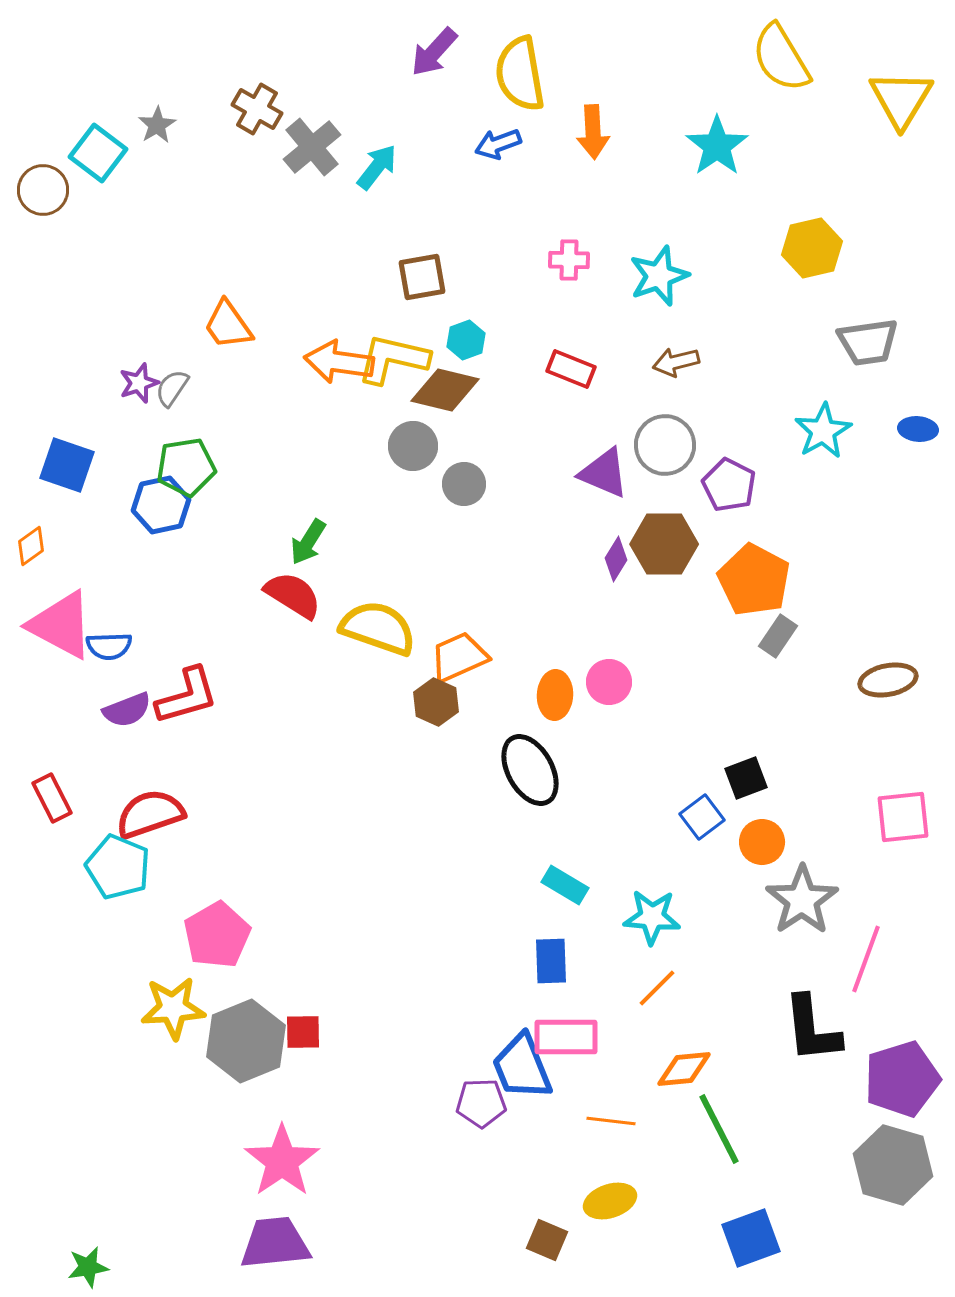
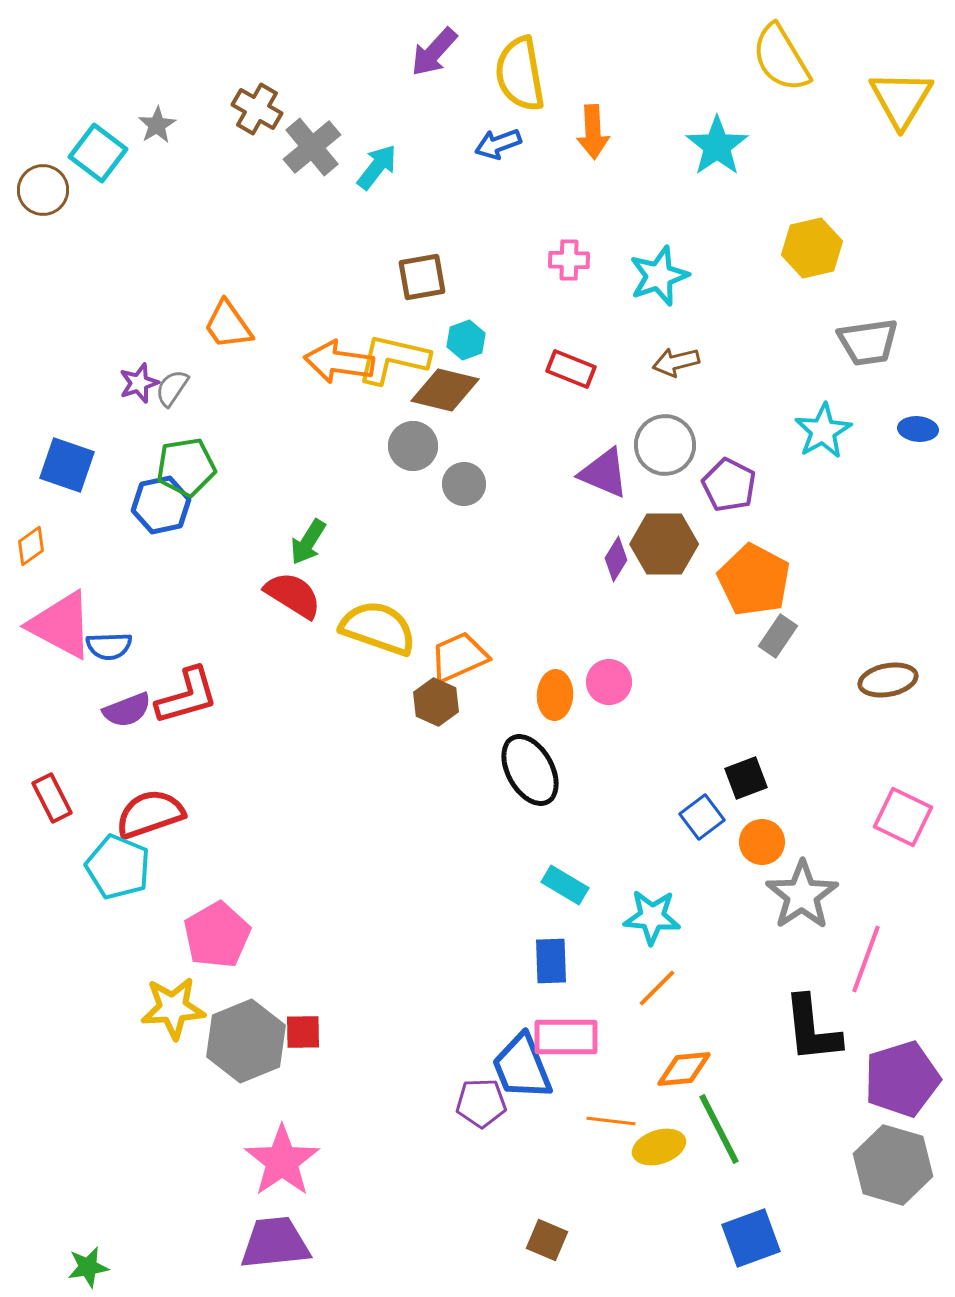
pink square at (903, 817): rotated 32 degrees clockwise
gray star at (802, 900): moved 5 px up
yellow ellipse at (610, 1201): moved 49 px right, 54 px up
